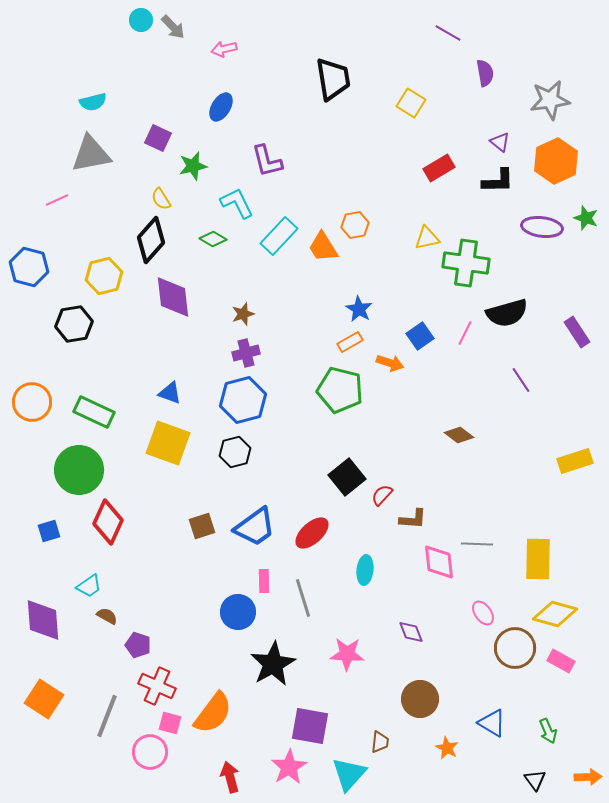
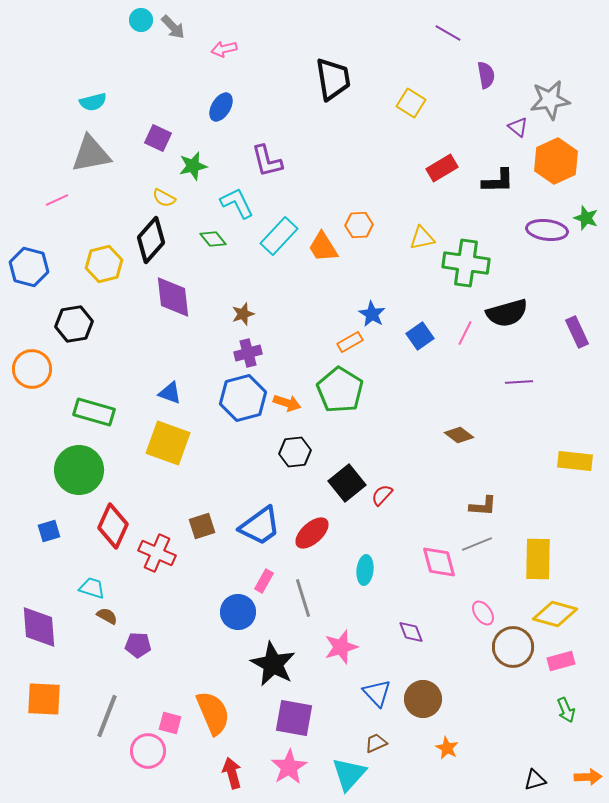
purple semicircle at (485, 73): moved 1 px right, 2 px down
purple triangle at (500, 142): moved 18 px right, 15 px up
red rectangle at (439, 168): moved 3 px right
yellow semicircle at (161, 199): moved 3 px right, 1 px up; rotated 30 degrees counterclockwise
orange hexagon at (355, 225): moved 4 px right; rotated 8 degrees clockwise
purple ellipse at (542, 227): moved 5 px right, 3 px down
yellow triangle at (427, 238): moved 5 px left
green diamond at (213, 239): rotated 20 degrees clockwise
yellow hexagon at (104, 276): moved 12 px up
blue star at (359, 309): moved 13 px right, 5 px down
purple rectangle at (577, 332): rotated 8 degrees clockwise
purple cross at (246, 353): moved 2 px right
orange arrow at (390, 363): moved 103 px left, 40 px down
purple line at (521, 380): moved 2 px left, 2 px down; rotated 60 degrees counterclockwise
green pentagon at (340, 390): rotated 18 degrees clockwise
blue hexagon at (243, 400): moved 2 px up
orange circle at (32, 402): moved 33 px up
green rectangle at (94, 412): rotated 9 degrees counterclockwise
black hexagon at (235, 452): moved 60 px right; rotated 8 degrees clockwise
yellow rectangle at (575, 461): rotated 24 degrees clockwise
black square at (347, 477): moved 6 px down
brown L-shape at (413, 519): moved 70 px right, 13 px up
red diamond at (108, 522): moved 5 px right, 4 px down
blue trapezoid at (255, 527): moved 5 px right, 1 px up
gray line at (477, 544): rotated 24 degrees counterclockwise
pink diamond at (439, 562): rotated 9 degrees counterclockwise
pink rectangle at (264, 581): rotated 30 degrees clockwise
cyan trapezoid at (89, 586): moved 3 px right, 2 px down; rotated 128 degrees counterclockwise
purple diamond at (43, 620): moved 4 px left, 7 px down
purple pentagon at (138, 645): rotated 15 degrees counterclockwise
brown circle at (515, 648): moved 2 px left, 1 px up
pink star at (347, 654): moved 6 px left, 7 px up; rotated 20 degrees counterclockwise
pink rectangle at (561, 661): rotated 44 degrees counterclockwise
black star at (273, 664): rotated 15 degrees counterclockwise
red cross at (157, 686): moved 133 px up
orange square at (44, 699): rotated 30 degrees counterclockwise
brown circle at (420, 699): moved 3 px right
orange semicircle at (213, 713): rotated 60 degrees counterclockwise
blue triangle at (492, 723): moved 115 px left, 30 px up; rotated 16 degrees clockwise
purple square at (310, 726): moved 16 px left, 8 px up
green arrow at (548, 731): moved 18 px right, 21 px up
brown trapezoid at (380, 742): moved 4 px left, 1 px down; rotated 120 degrees counterclockwise
pink circle at (150, 752): moved 2 px left, 1 px up
red arrow at (230, 777): moved 2 px right, 4 px up
black triangle at (535, 780): rotated 50 degrees clockwise
